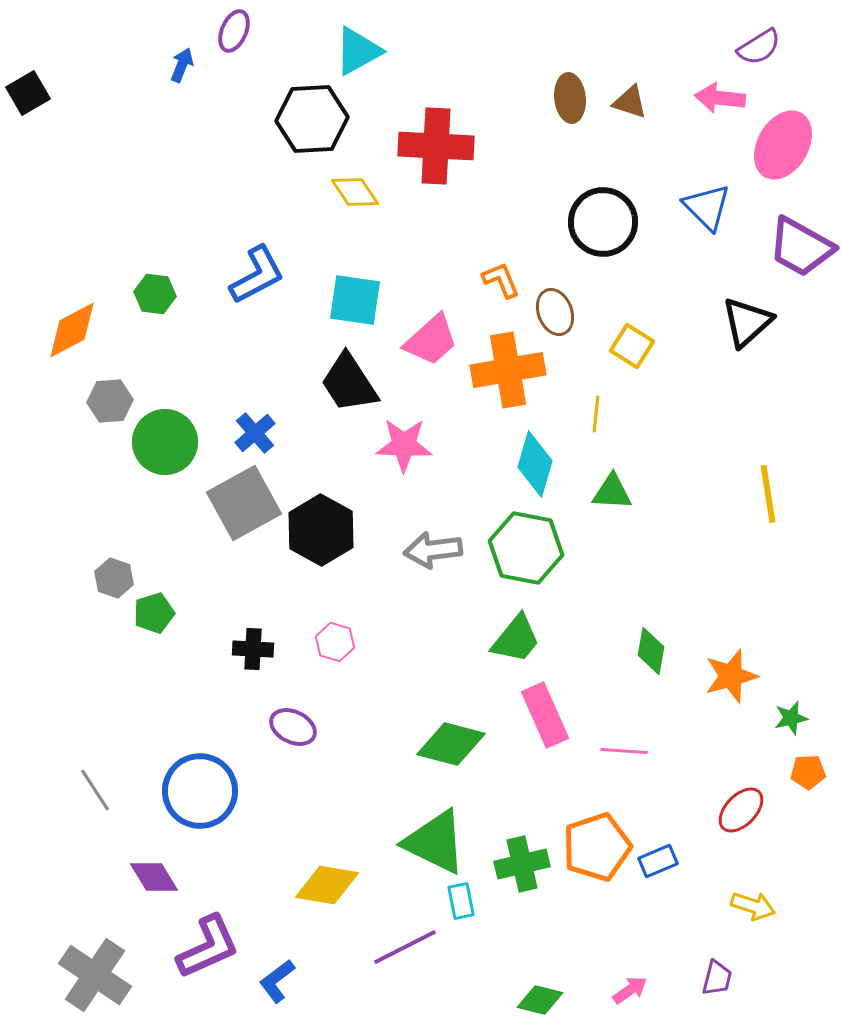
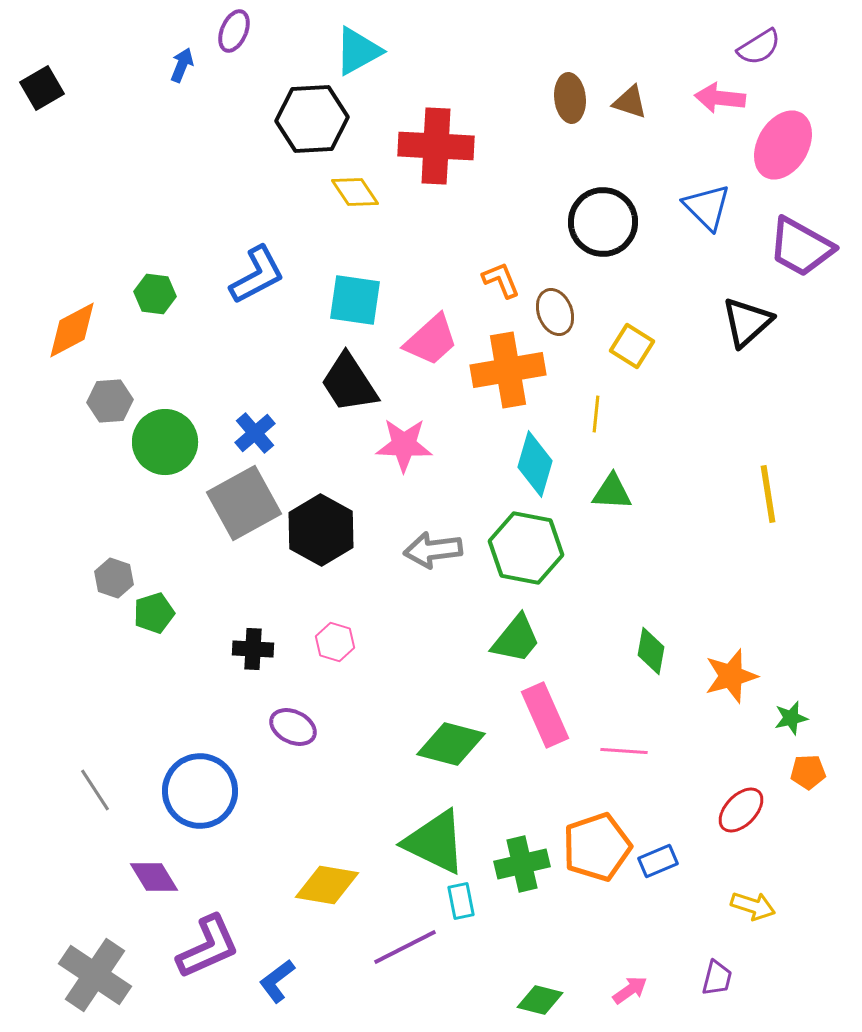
black square at (28, 93): moved 14 px right, 5 px up
